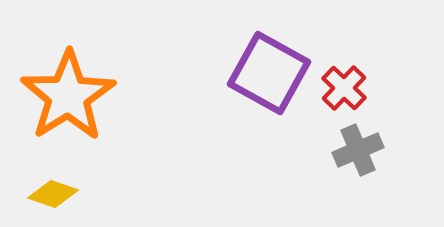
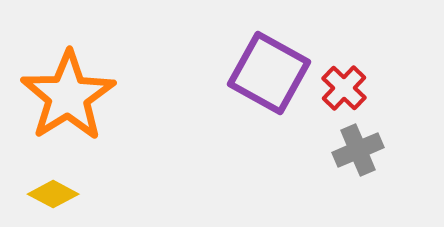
yellow diamond: rotated 9 degrees clockwise
